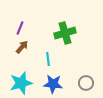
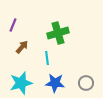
purple line: moved 7 px left, 3 px up
green cross: moved 7 px left
cyan line: moved 1 px left, 1 px up
blue star: moved 2 px right, 1 px up
